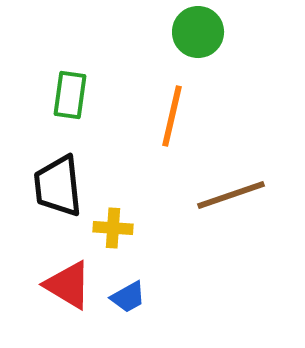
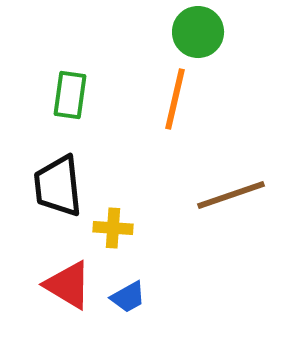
orange line: moved 3 px right, 17 px up
